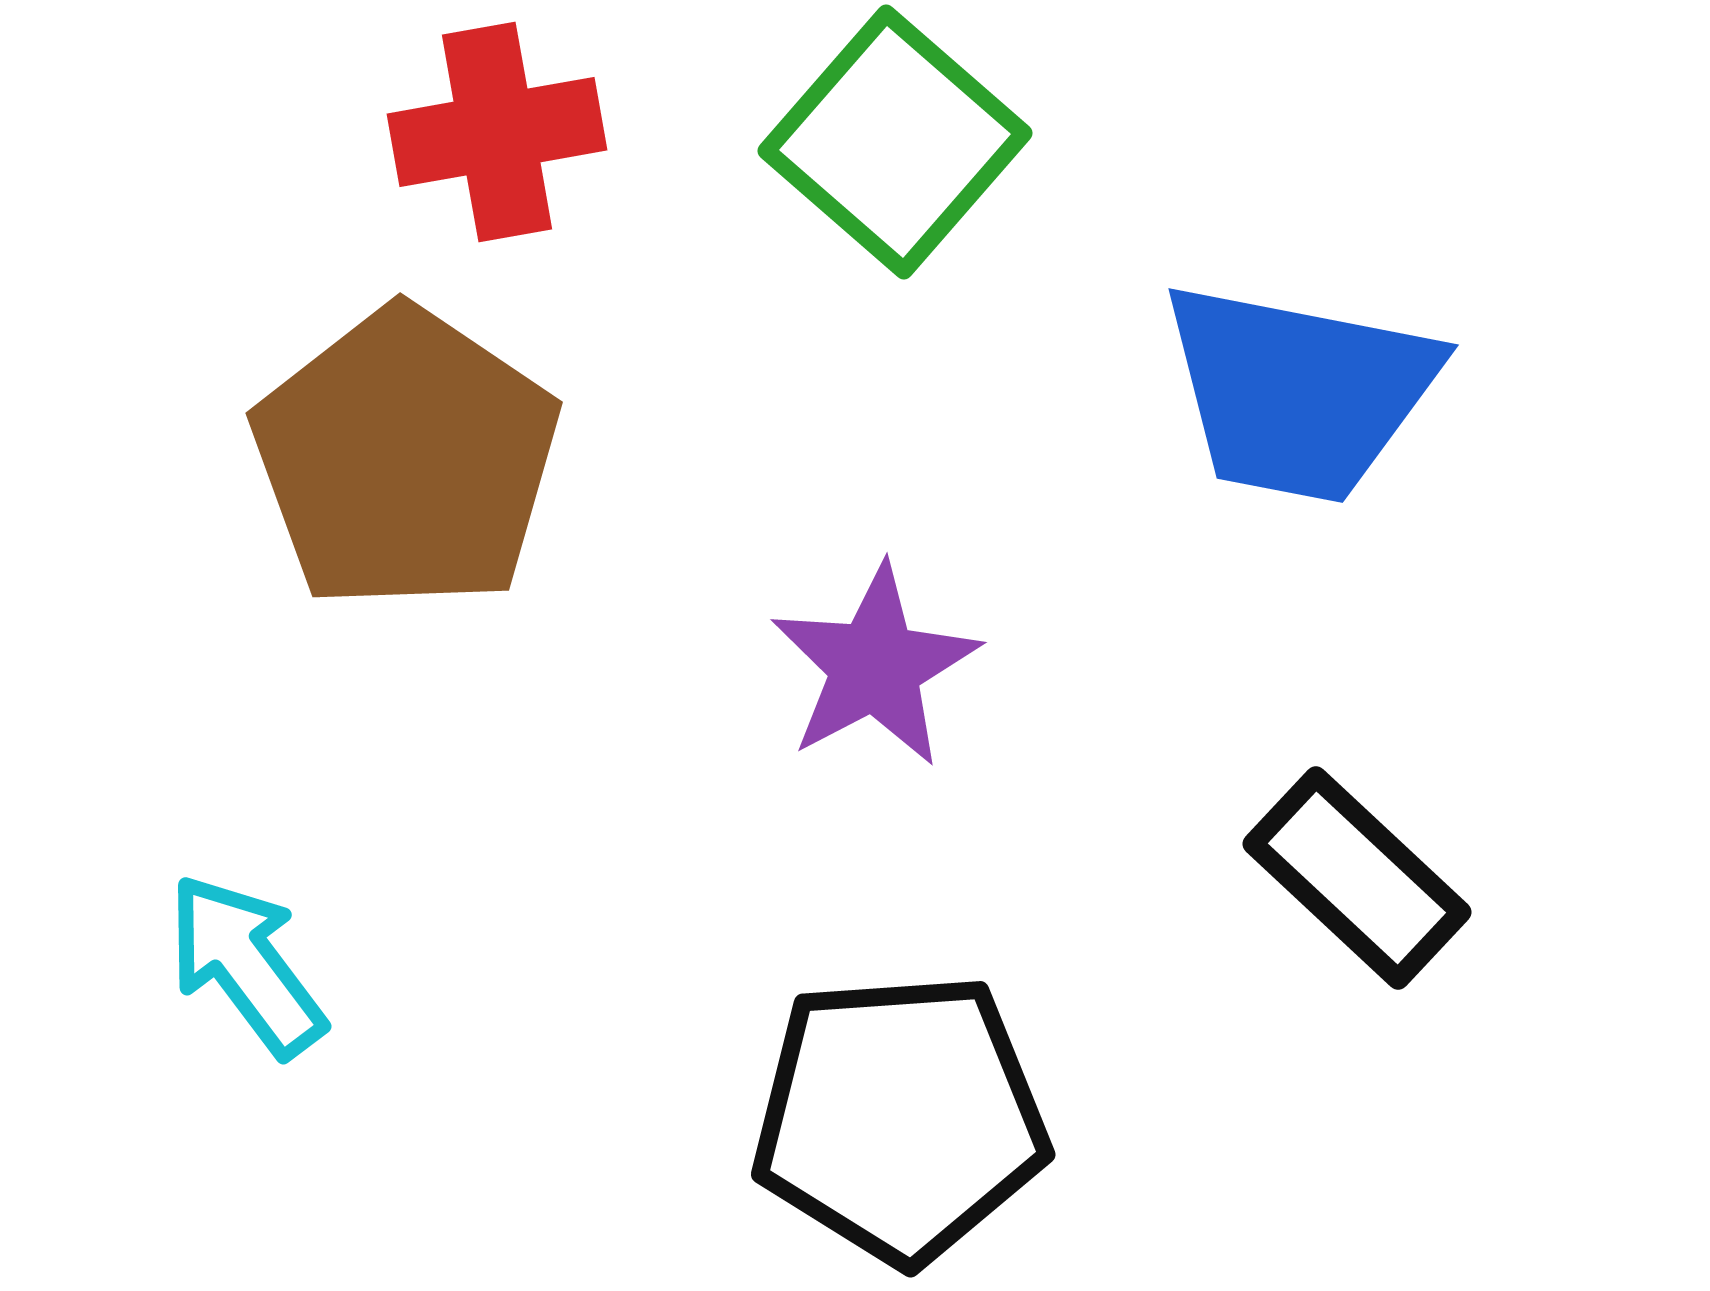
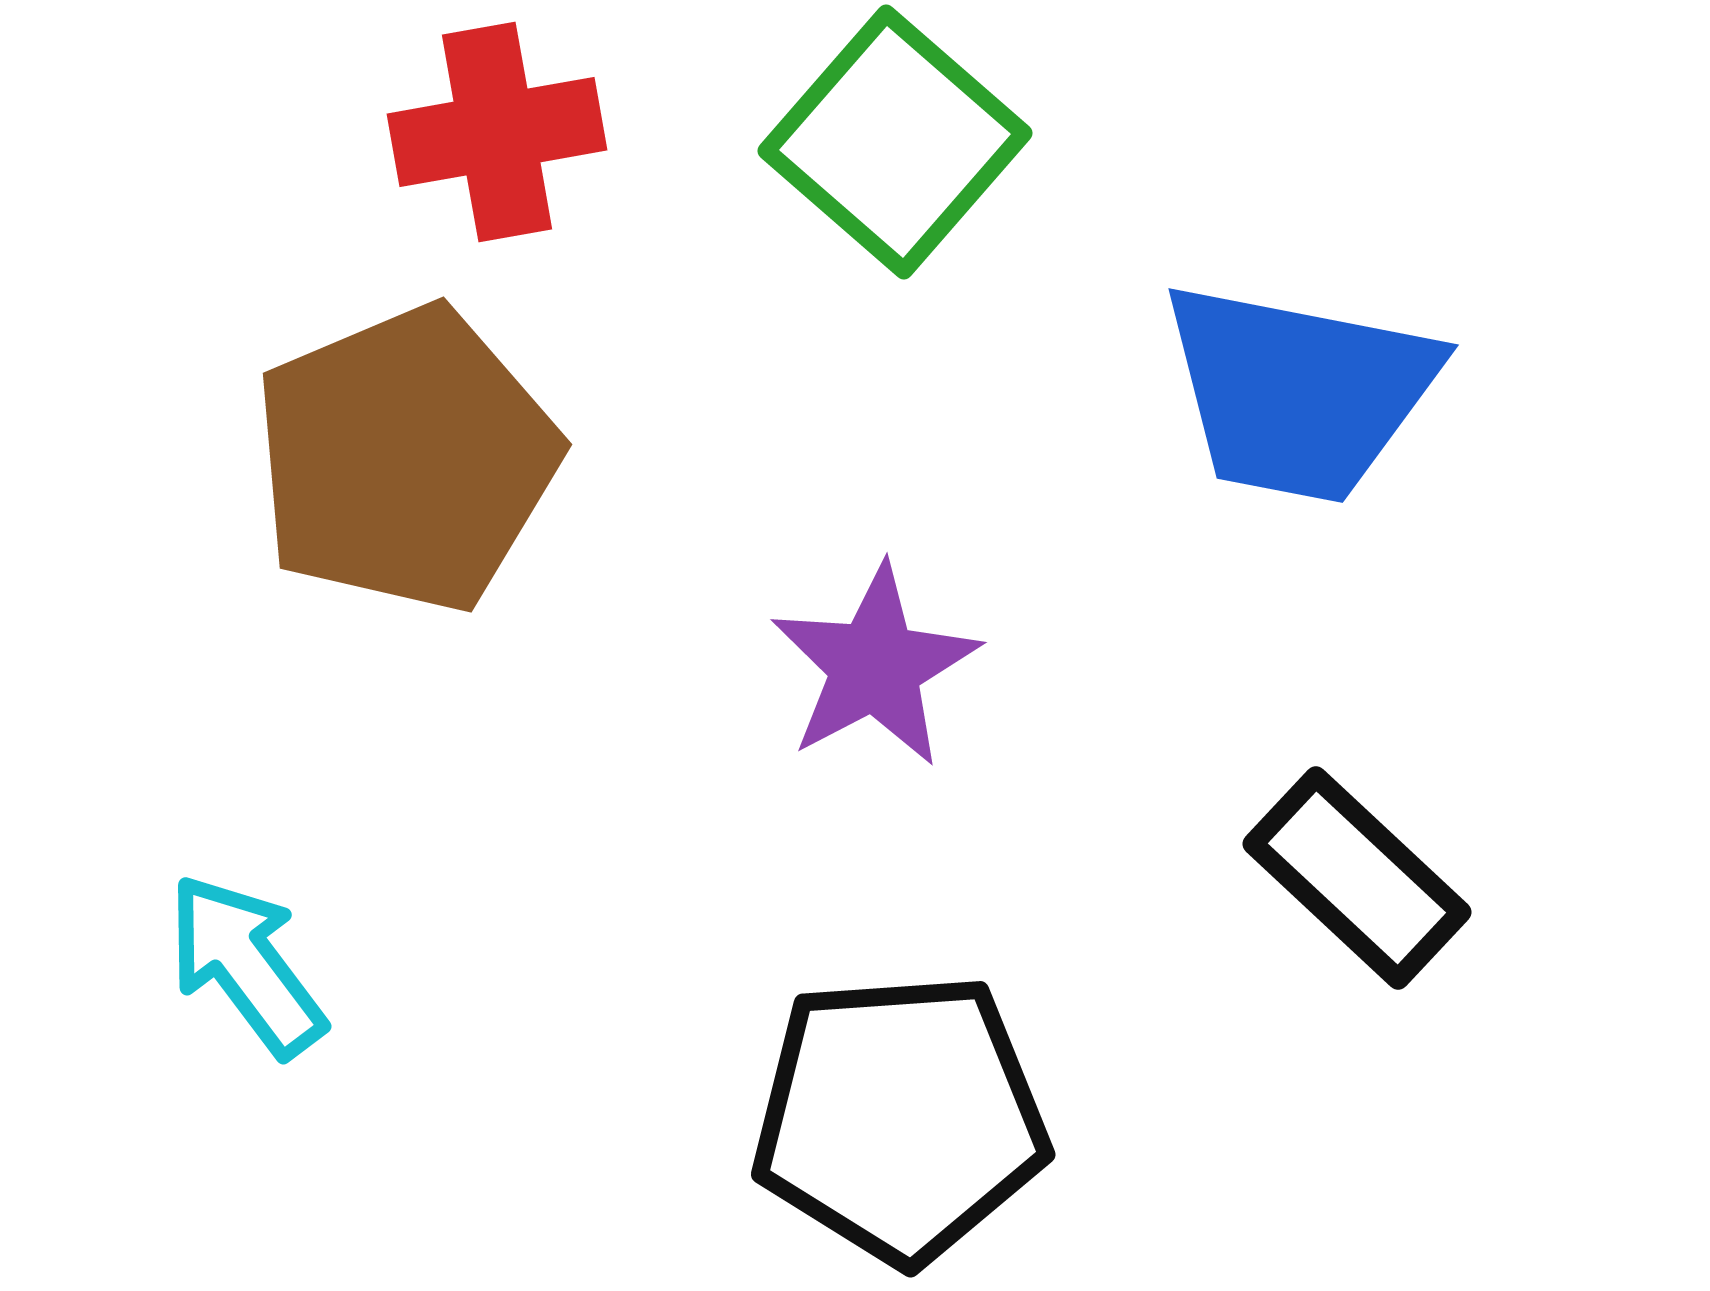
brown pentagon: rotated 15 degrees clockwise
